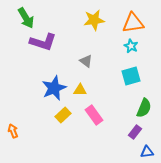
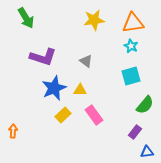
purple L-shape: moved 15 px down
green semicircle: moved 1 px right, 3 px up; rotated 18 degrees clockwise
orange arrow: rotated 24 degrees clockwise
